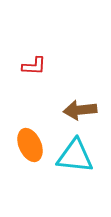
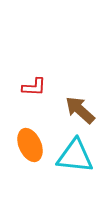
red L-shape: moved 21 px down
brown arrow: rotated 48 degrees clockwise
